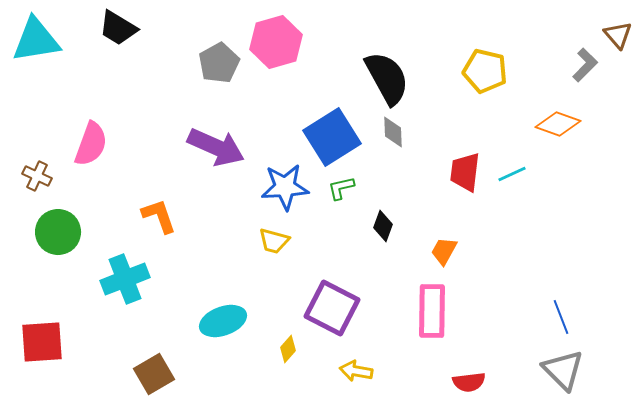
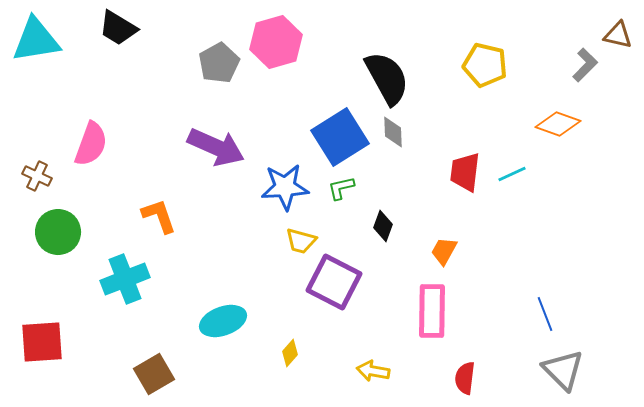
brown triangle: rotated 36 degrees counterclockwise
yellow pentagon: moved 6 px up
blue square: moved 8 px right
yellow trapezoid: moved 27 px right
purple square: moved 2 px right, 26 px up
blue line: moved 16 px left, 3 px up
yellow diamond: moved 2 px right, 4 px down
yellow arrow: moved 17 px right
red semicircle: moved 4 px left, 4 px up; rotated 104 degrees clockwise
